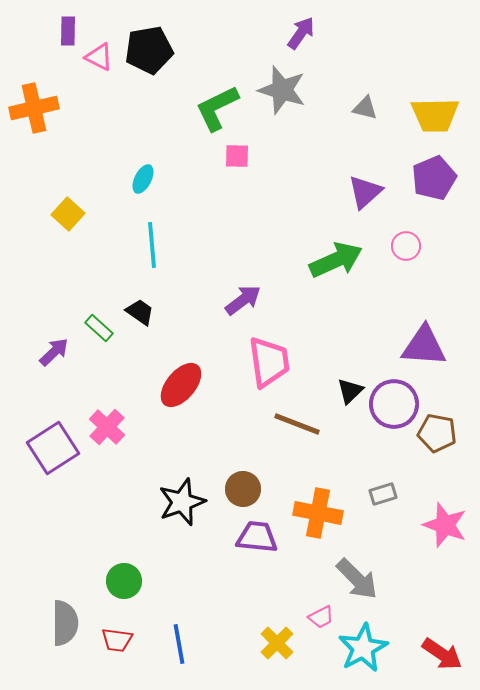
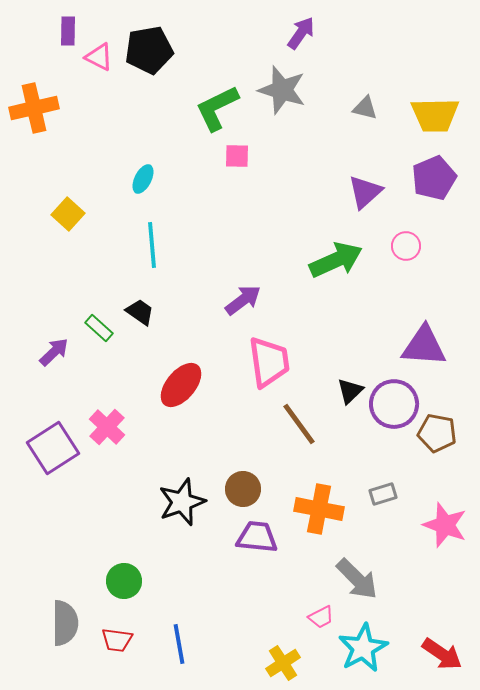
brown line at (297, 424): moved 2 px right; rotated 33 degrees clockwise
orange cross at (318, 513): moved 1 px right, 4 px up
yellow cross at (277, 643): moved 6 px right, 20 px down; rotated 12 degrees clockwise
